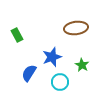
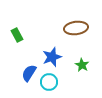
cyan circle: moved 11 px left
